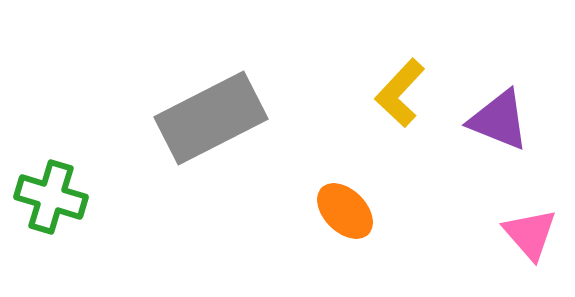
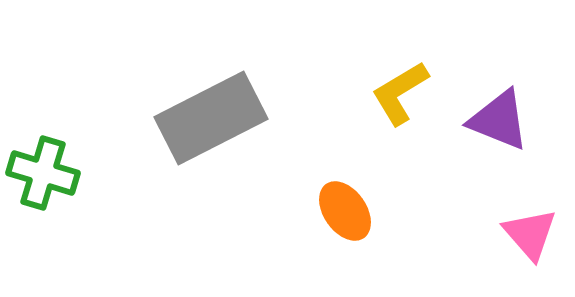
yellow L-shape: rotated 16 degrees clockwise
green cross: moved 8 px left, 24 px up
orange ellipse: rotated 10 degrees clockwise
